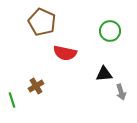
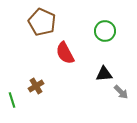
green circle: moved 5 px left
red semicircle: rotated 50 degrees clockwise
gray arrow: rotated 28 degrees counterclockwise
